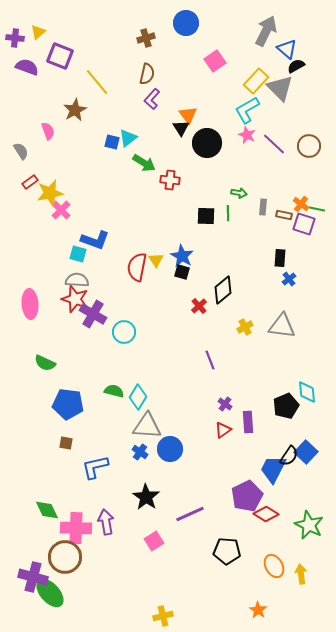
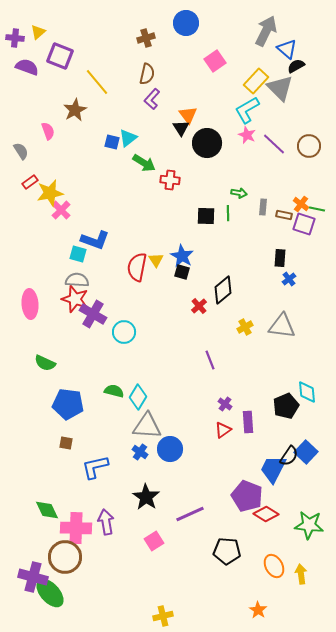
purple pentagon at (247, 496): rotated 24 degrees counterclockwise
green star at (309, 525): rotated 20 degrees counterclockwise
